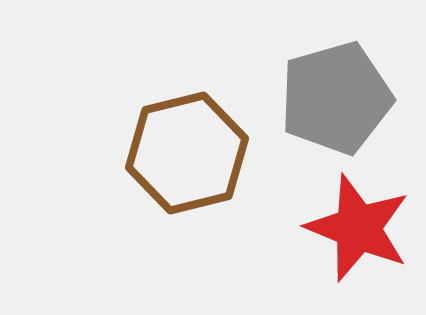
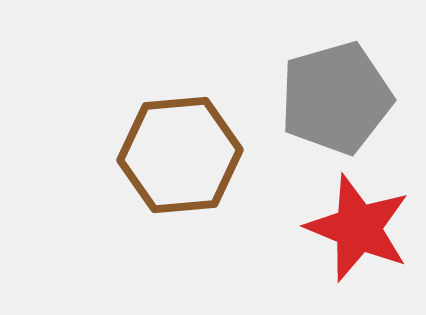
brown hexagon: moved 7 px left, 2 px down; rotated 9 degrees clockwise
